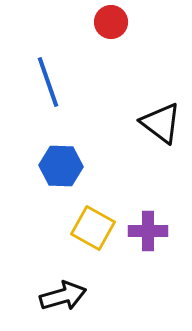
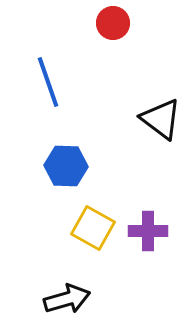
red circle: moved 2 px right, 1 px down
black triangle: moved 4 px up
blue hexagon: moved 5 px right
black arrow: moved 4 px right, 3 px down
